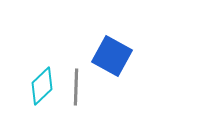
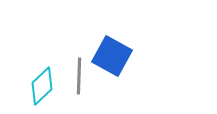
gray line: moved 3 px right, 11 px up
